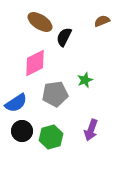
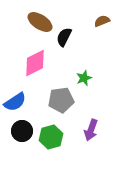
green star: moved 1 px left, 2 px up
gray pentagon: moved 6 px right, 6 px down
blue semicircle: moved 1 px left, 1 px up
